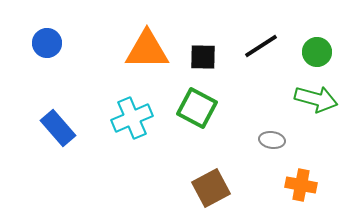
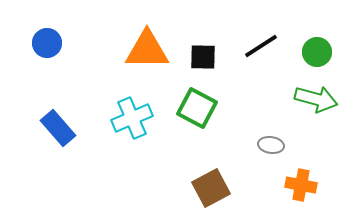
gray ellipse: moved 1 px left, 5 px down
